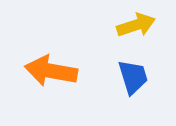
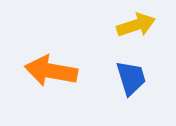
blue trapezoid: moved 2 px left, 1 px down
